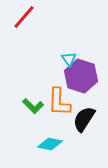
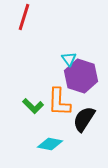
red line: rotated 24 degrees counterclockwise
